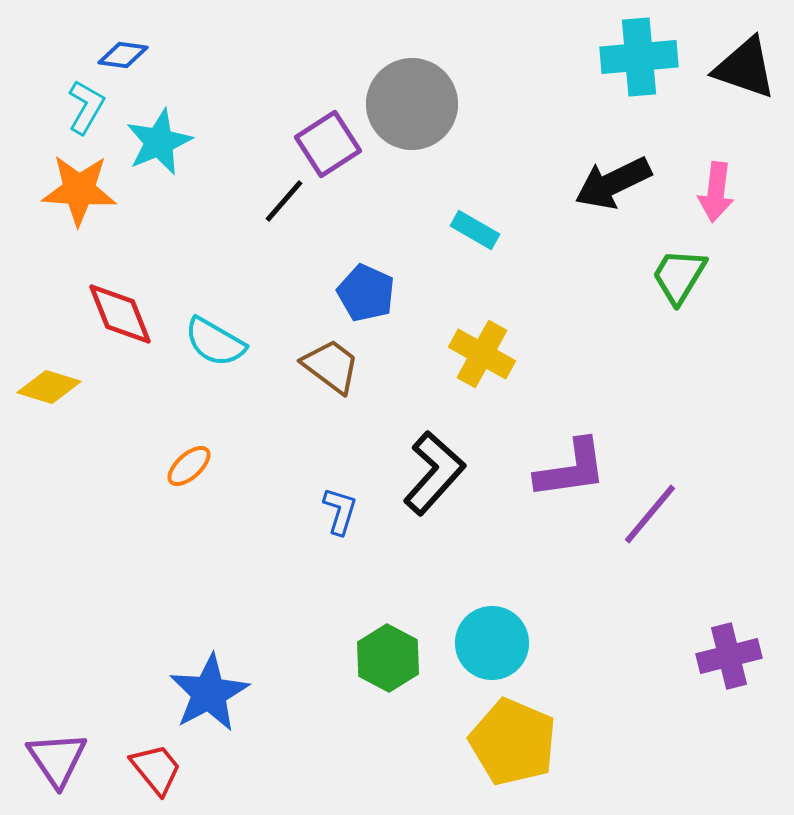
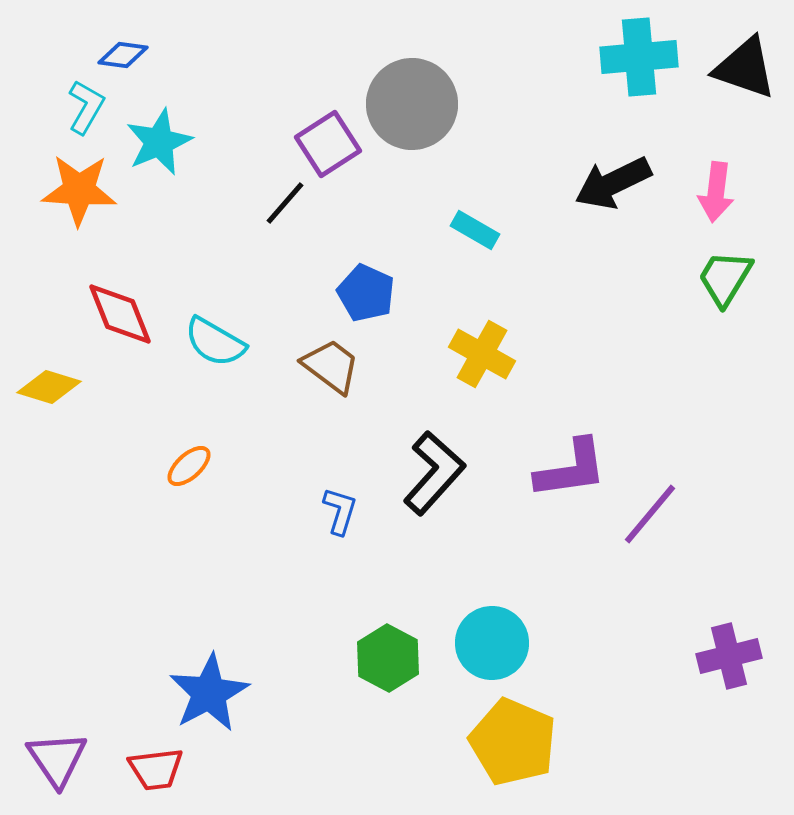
black line: moved 1 px right, 2 px down
green trapezoid: moved 46 px right, 2 px down
red trapezoid: rotated 122 degrees clockwise
